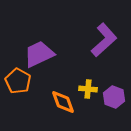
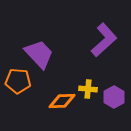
purple trapezoid: rotated 72 degrees clockwise
orange pentagon: rotated 25 degrees counterclockwise
purple hexagon: rotated 10 degrees clockwise
orange diamond: moved 1 px left, 1 px up; rotated 72 degrees counterclockwise
